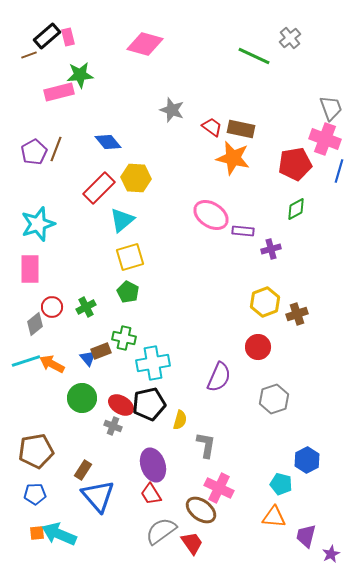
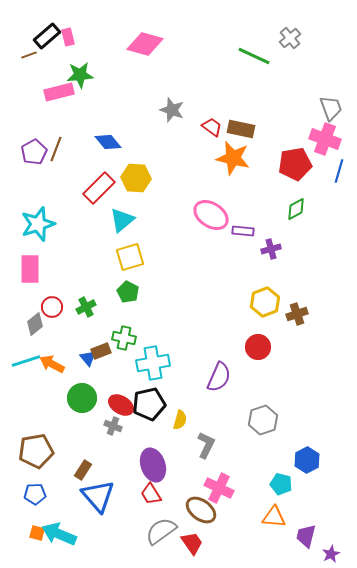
gray hexagon at (274, 399): moved 11 px left, 21 px down
gray L-shape at (206, 445): rotated 16 degrees clockwise
orange square at (37, 533): rotated 21 degrees clockwise
